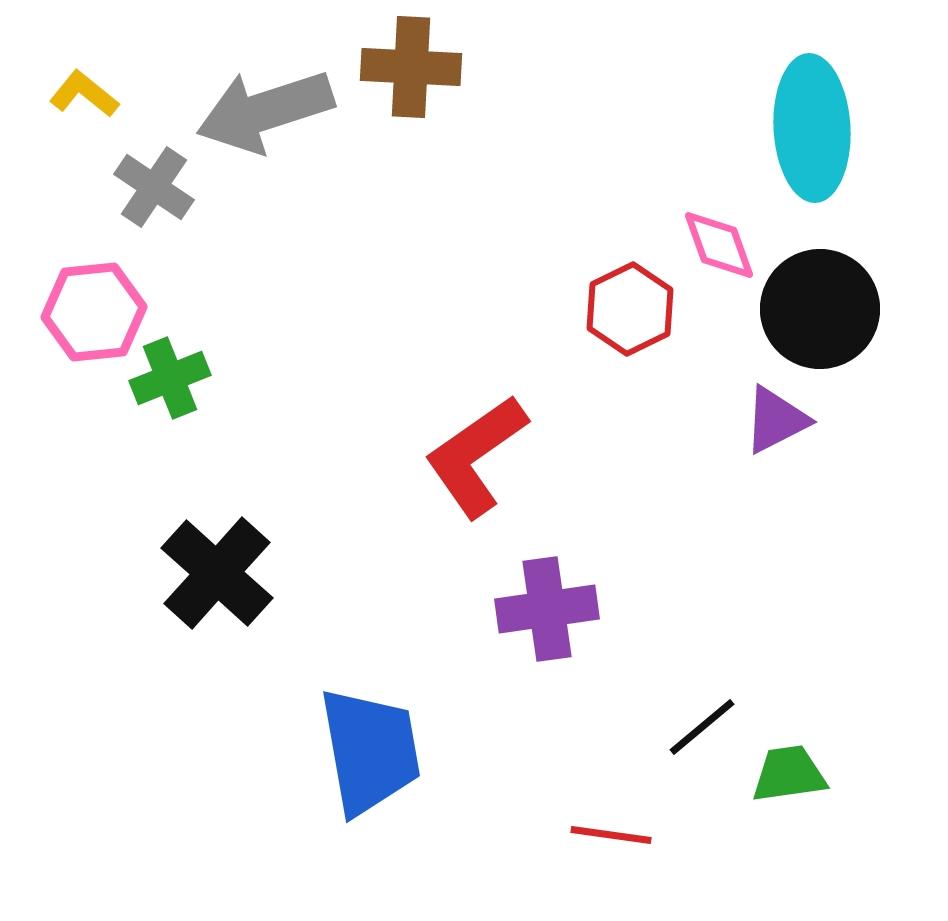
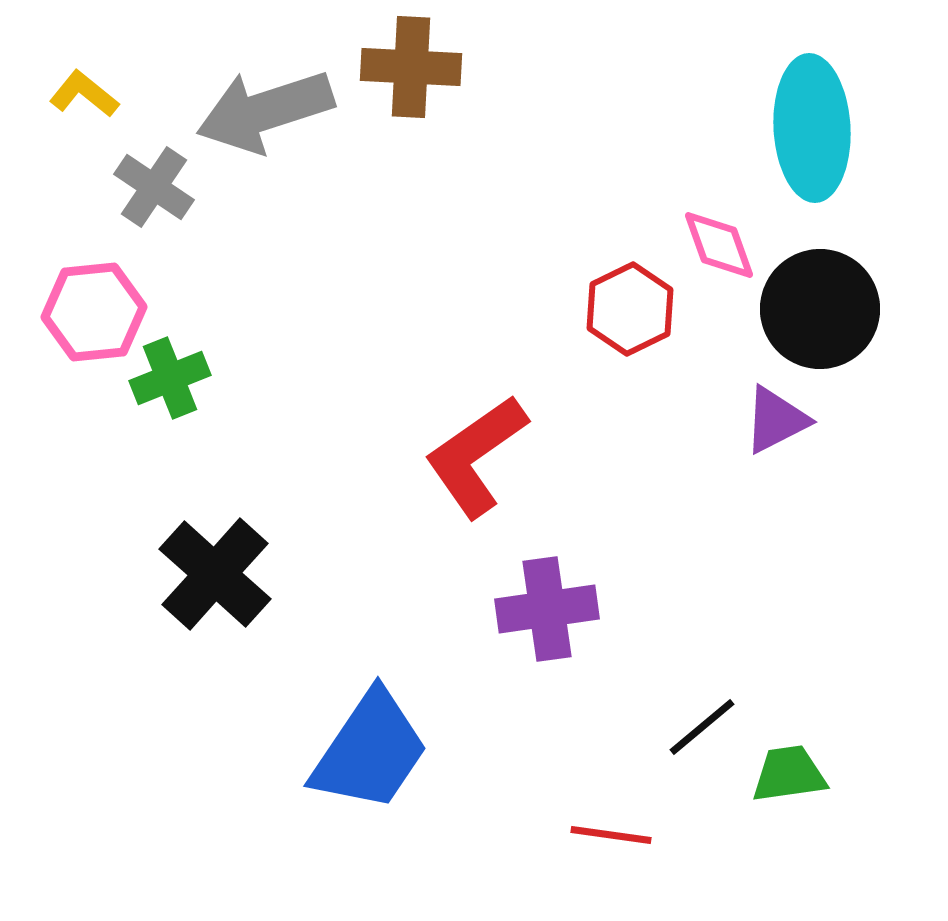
black cross: moved 2 px left, 1 px down
blue trapezoid: rotated 44 degrees clockwise
